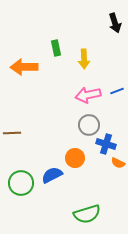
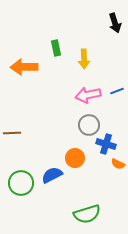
orange semicircle: moved 1 px down
